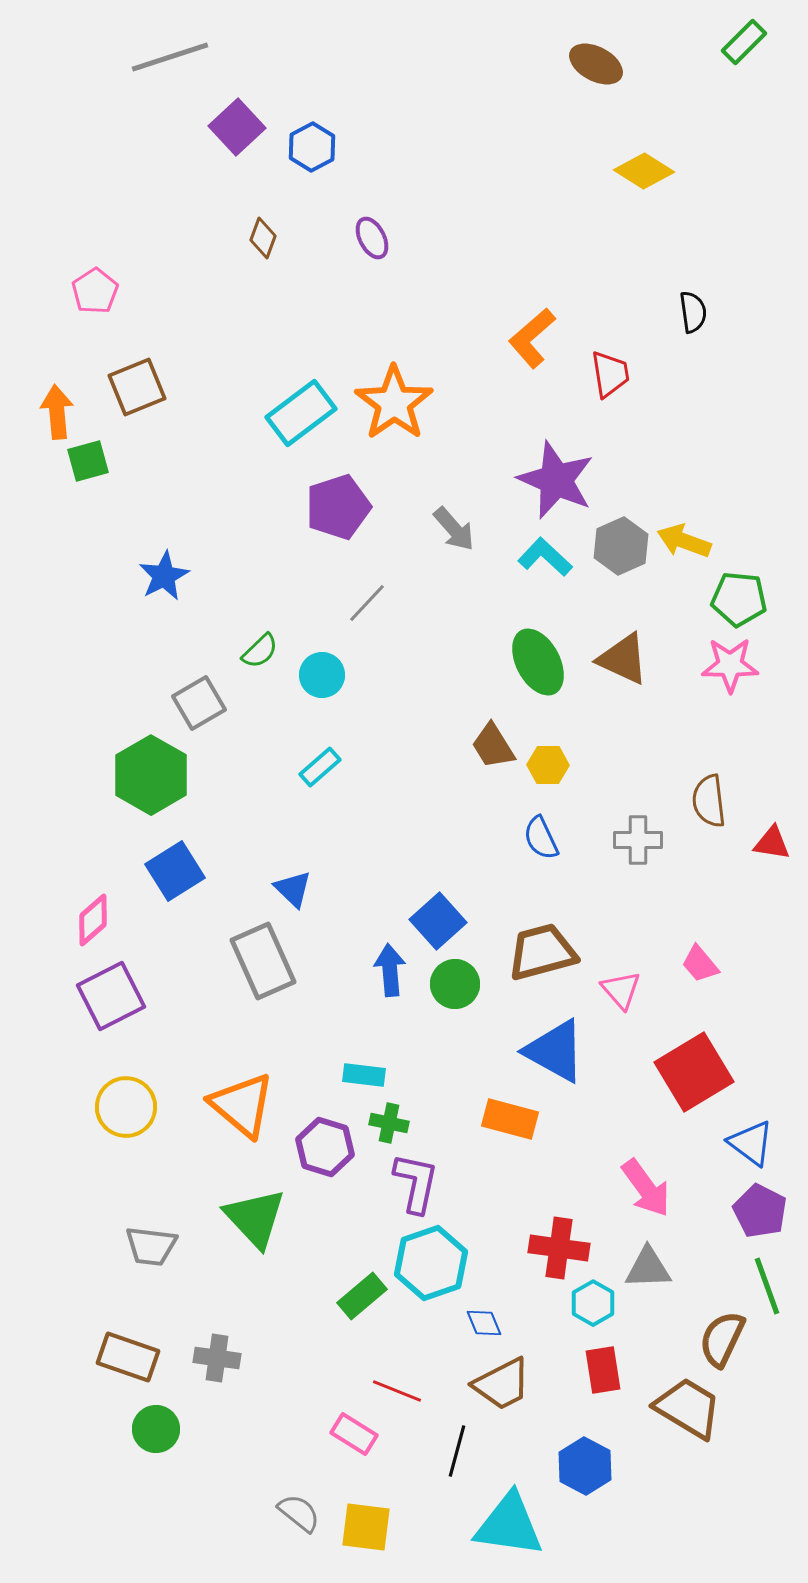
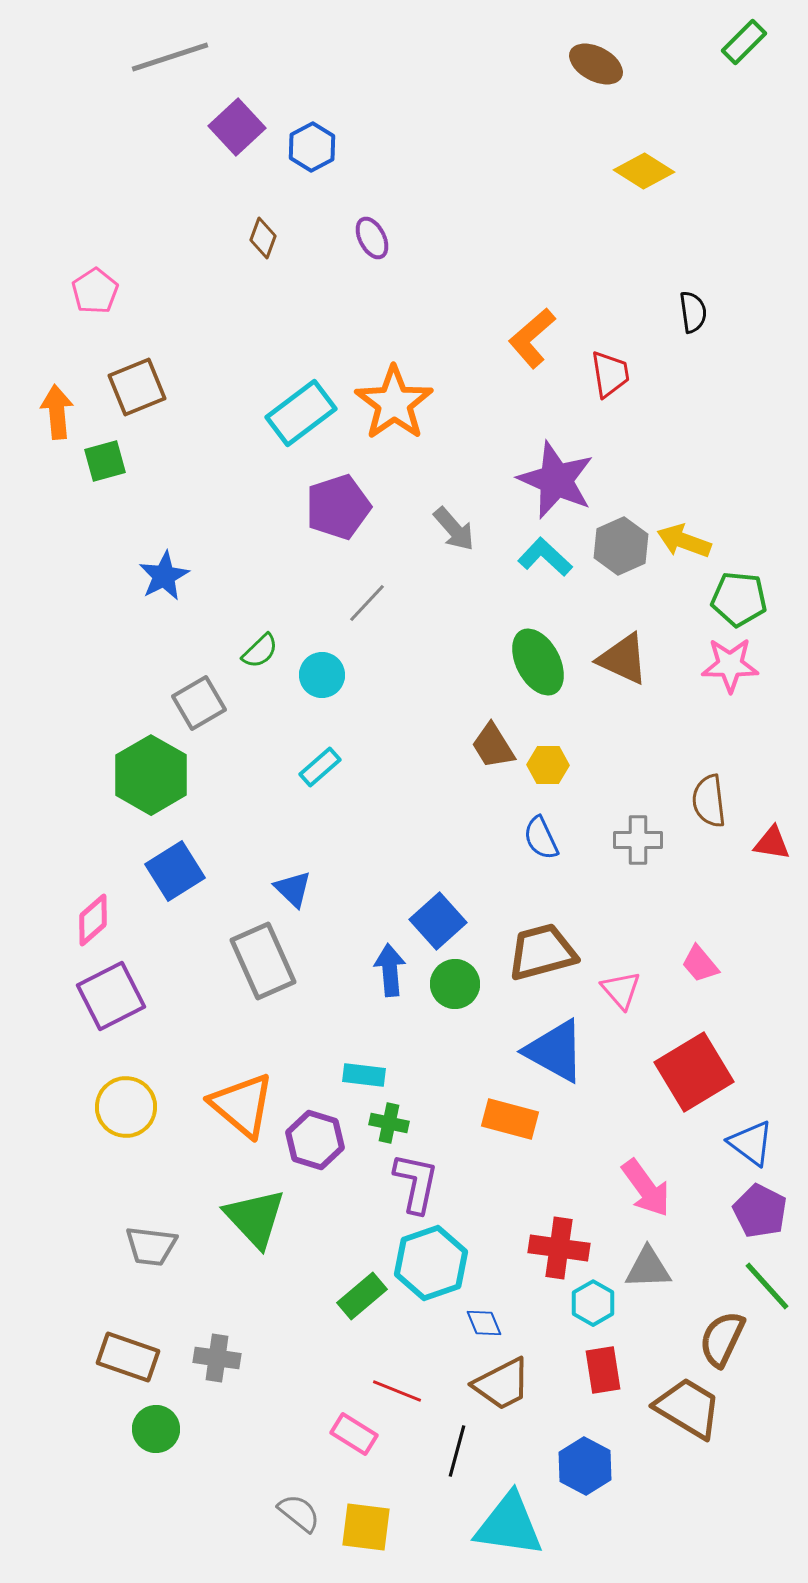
green square at (88, 461): moved 17 px right
purple hexagon at (325, 1147): moved 10 px left, 7 px up
green line at (767, 1286): rotated 22 degrees counterclockwise
